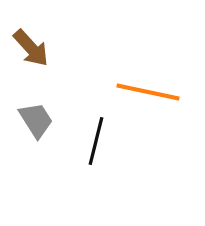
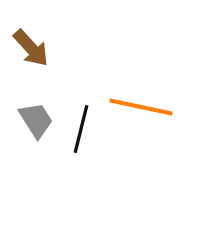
orange line: moved 7 px left, 15 px down
black line: moved 15 px left, 12 px up
